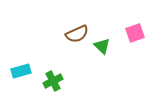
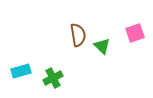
brown semicircle: moved 1 px right, 1 px down; rotated 75 degrees counterclockwise
green cross: moved 3 px up
